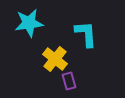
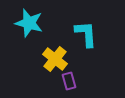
cyan star: rotated 24 degrees clockwise
